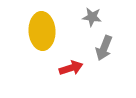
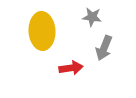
red arrow: rotated 10 degrees clockwise
